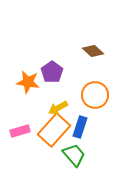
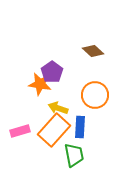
orange star: moved 12 px right, 2 px down
yellow arrow: rotated 48 degrees clockwise
blue rectangle: rotated 15 degrees counterclockwise
green trapezoid: rotated 30 degrees clockwise
